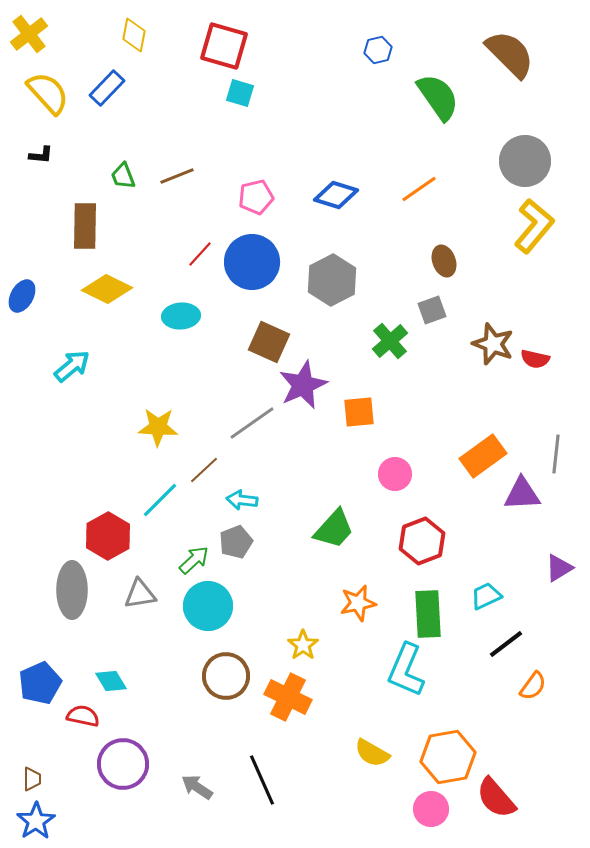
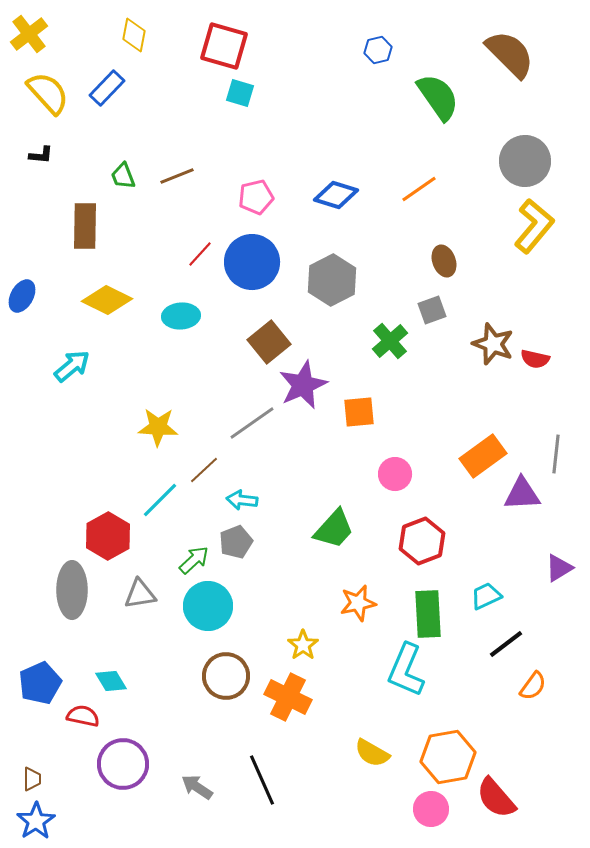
yellow diamond at (107, 289): moved 11 px down
brown square at (269, 342): rotated 27 degrees clockwise
